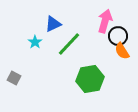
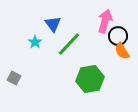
blue triangle: rotated 42 degrees counterclockwise
